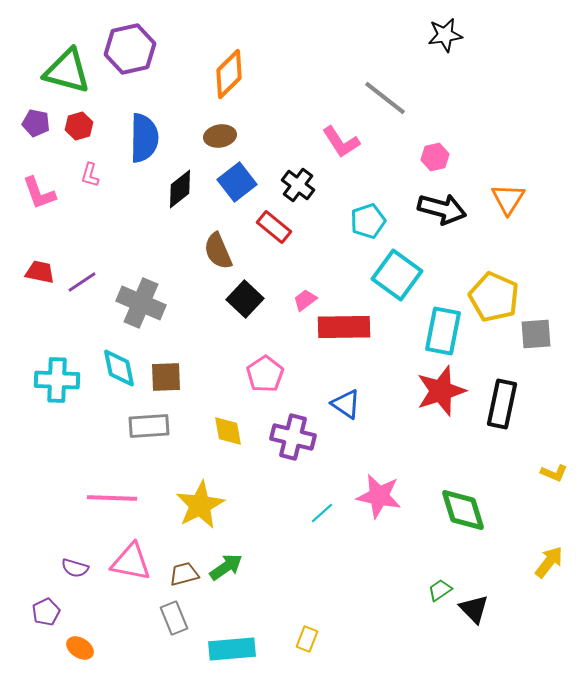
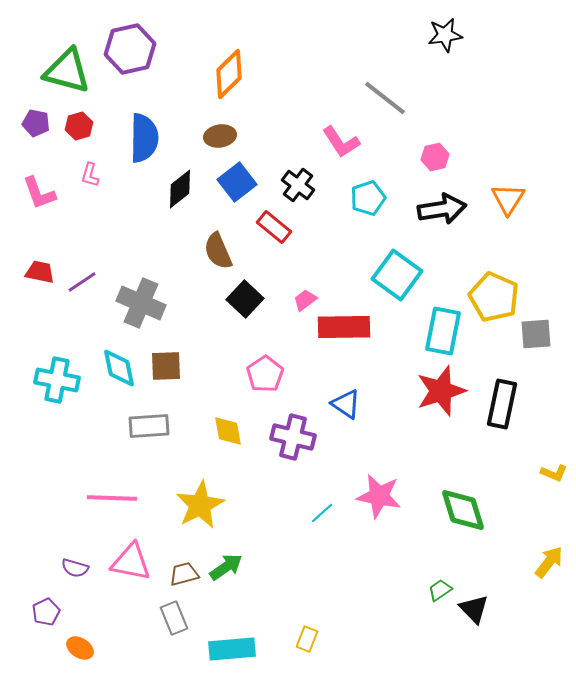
black arrow at (442, 209): rotated 24 degrees counterclockwise
cyan pentagon at (368, 221): moved 23 px up
brown square at (166, 377): moved 11 px up
cyan cross at (57, 380): rotated 9 degrees clockwise
